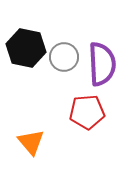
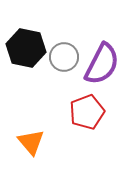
purple semicircle: rotated 30 degrees clockwise
red pentagon: rotated 16 degrees counterclockwise
